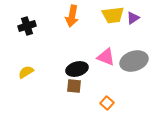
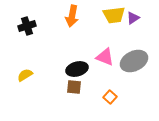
yellow trapezoid: moved 1 px right
pink triangle: moved 1 px left
gray ellipse: rotated 8 degrees counterclockwise
yellow semicircle: moved 1 px left, 3 px down
brown square: moved 1 px down
orange square: moved 3 px right, 6 px up
